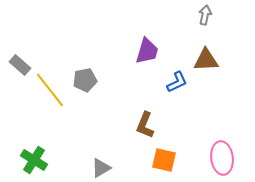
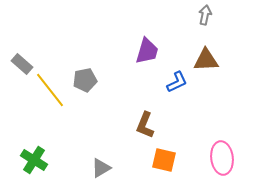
gray rectangle: moved 2 px right, 1 px up
